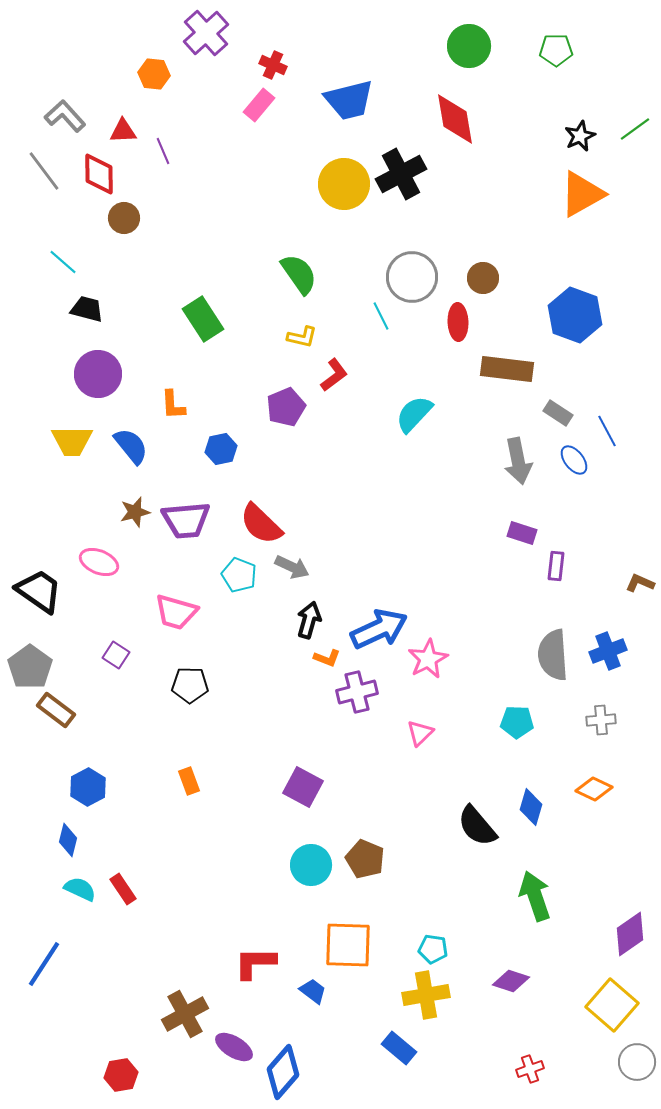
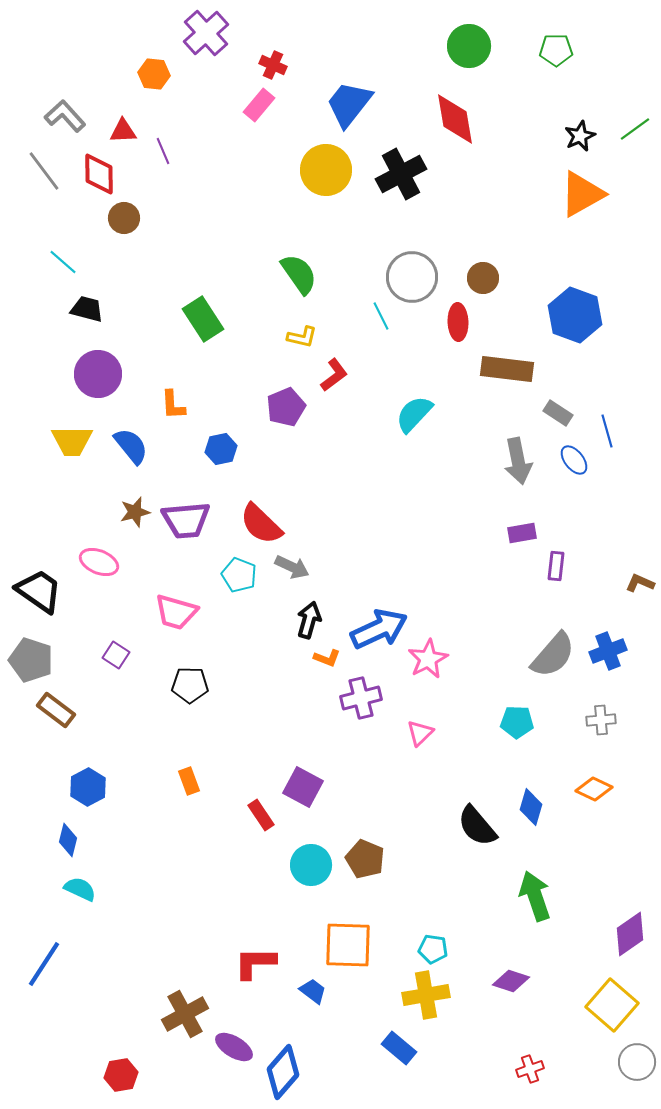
blue trapezoid at (349, 100): moved 4 px down; rotated 142 degrees clockwise
yellow circle at (344, 184): moved 18 px left, 14 px up
blue line at (607, 431): rotated 12 degrees clockwise
purple rectangle at (522, 533): rotated 28 degrees counterclockwise
gray semicircle at (553, 655): rotated 135 degrees counterclockwise
gray pentagon at (30, 667): moved 1 px right, 7 px up; rotated 18 degrees counterclockwise
purple cross at (357, 692): moved 4 px right, 6 px down
red rectangle at (123, 889): moved 138 px right, 74 px up
